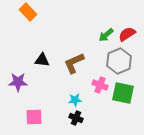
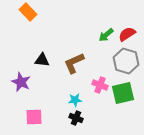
gray hexagon: moved 7 px right; rotated 20 degrees counterclockwise
purple star: moved 3 px right; rotated 24 degrees clockwise
green square: rotated 25 degrees counterclockwise
